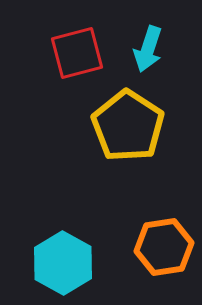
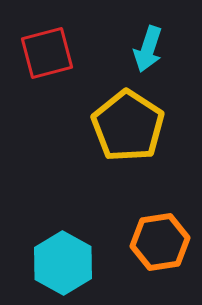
red square: moved 30 px left
orange hexagon: moved 4 px left, 5 px up
